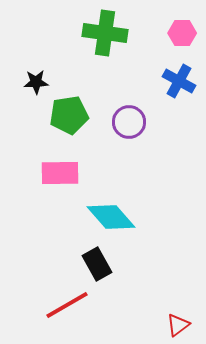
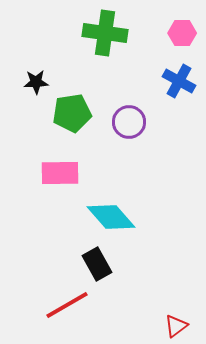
green pentagon: moved 3 px right, 2 px up
red triangle: moved 2 px left, 1 px down
